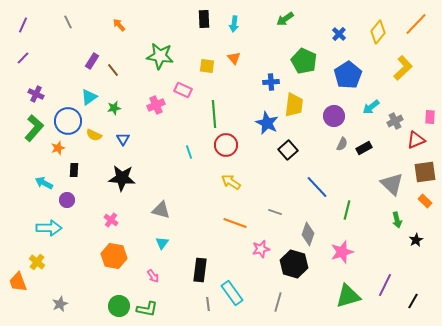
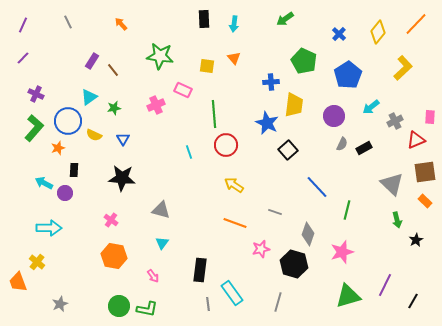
orange arrow at (119, 25): moved 2 px right, 1 px up
yellow arrow at (231, 182): moved 3 px right, 3 px down
purple circle at (67, 200): moved 2 px left, 7 px up
